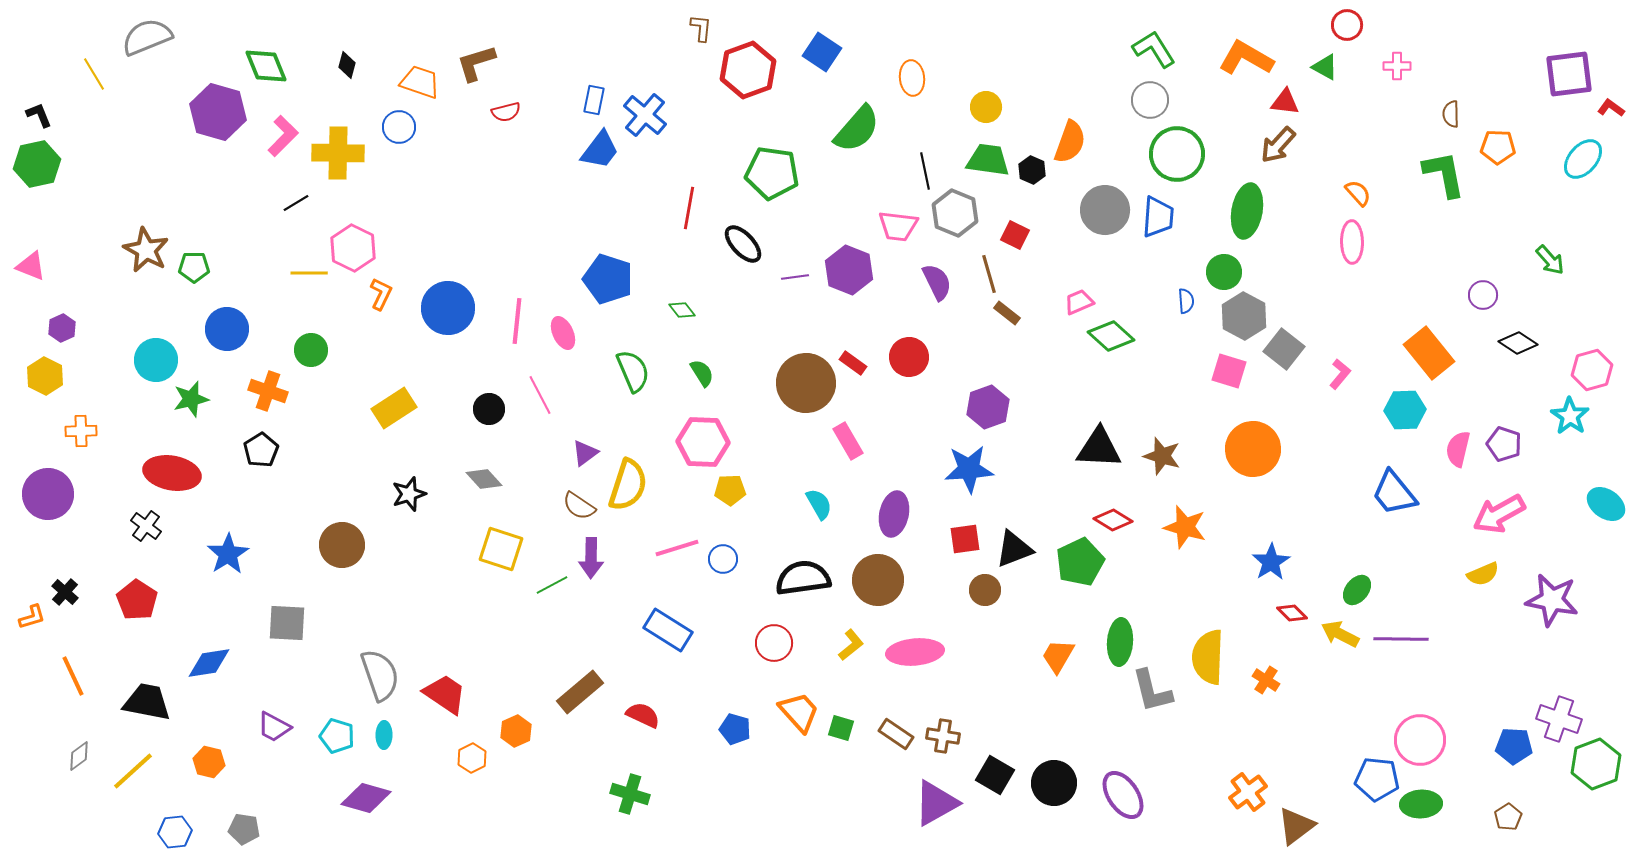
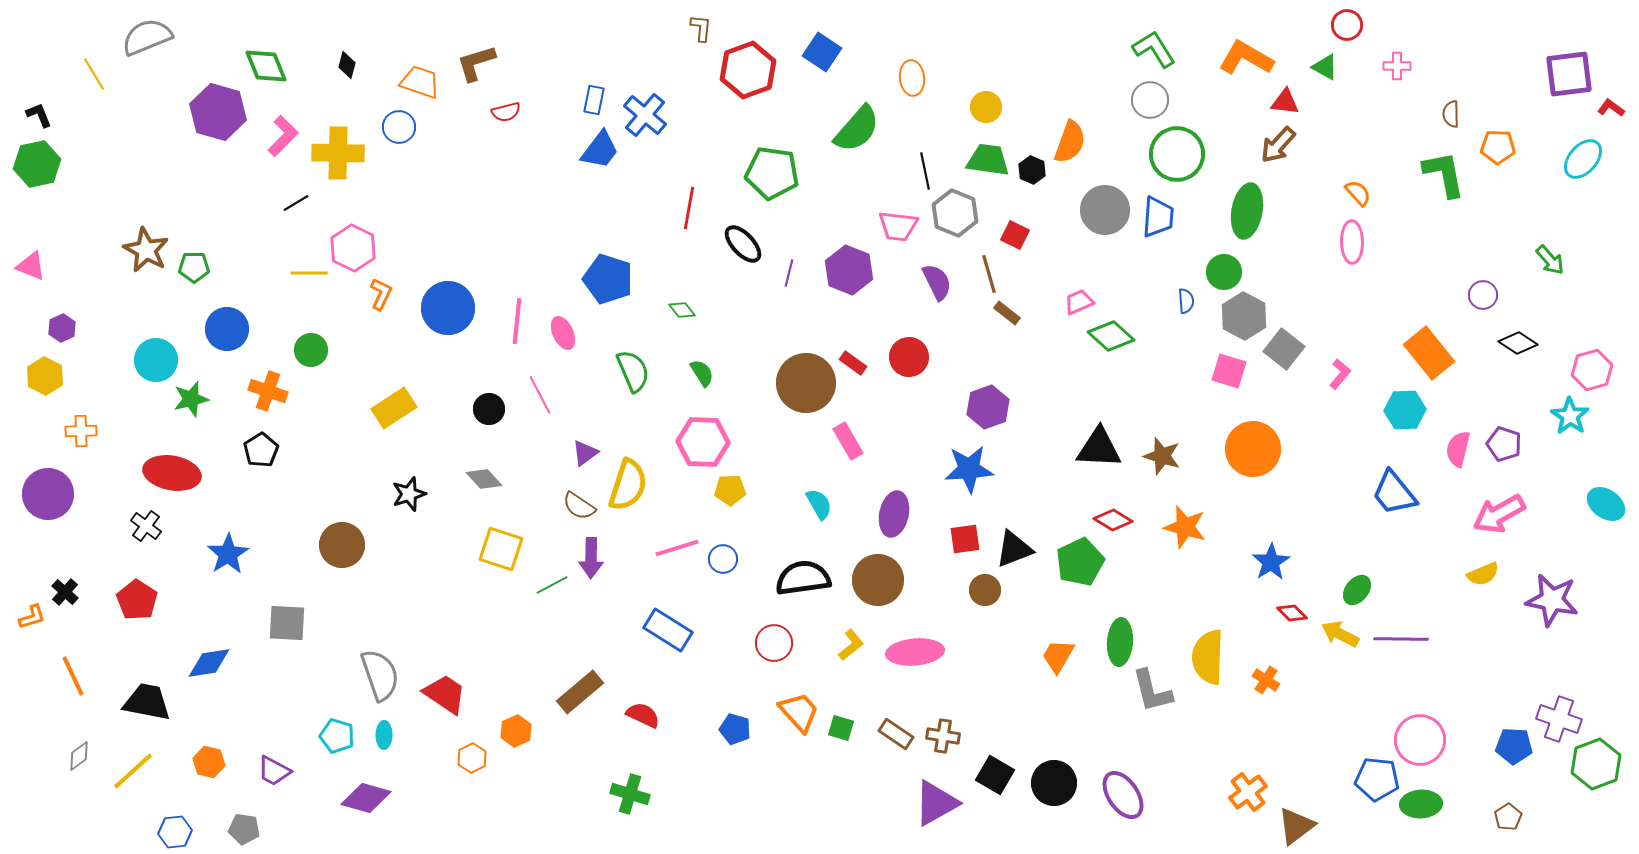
purple line at (795, 277): moved 6 px left, 4 px up; rotated 68 degrees counterclockwise
purple trapezoid at (274, 727): moved 44 px down
